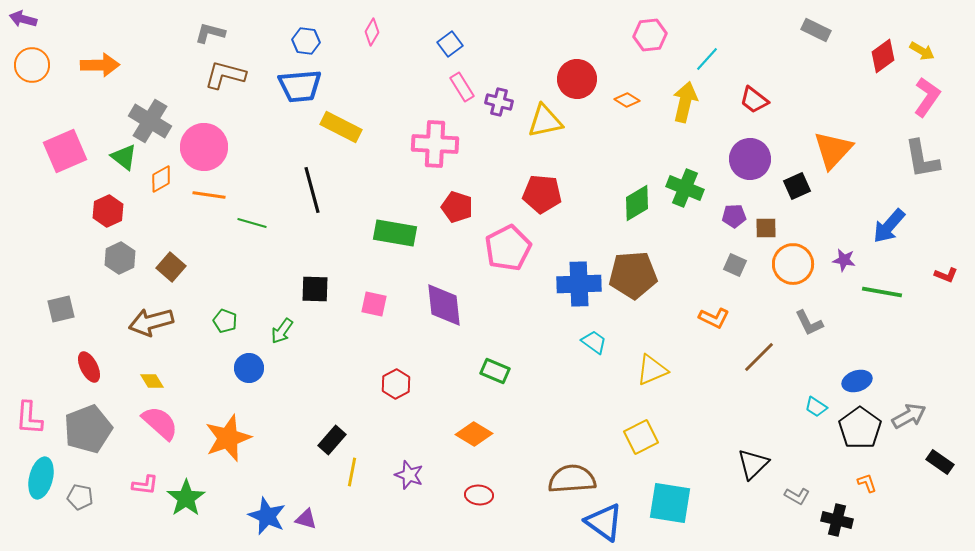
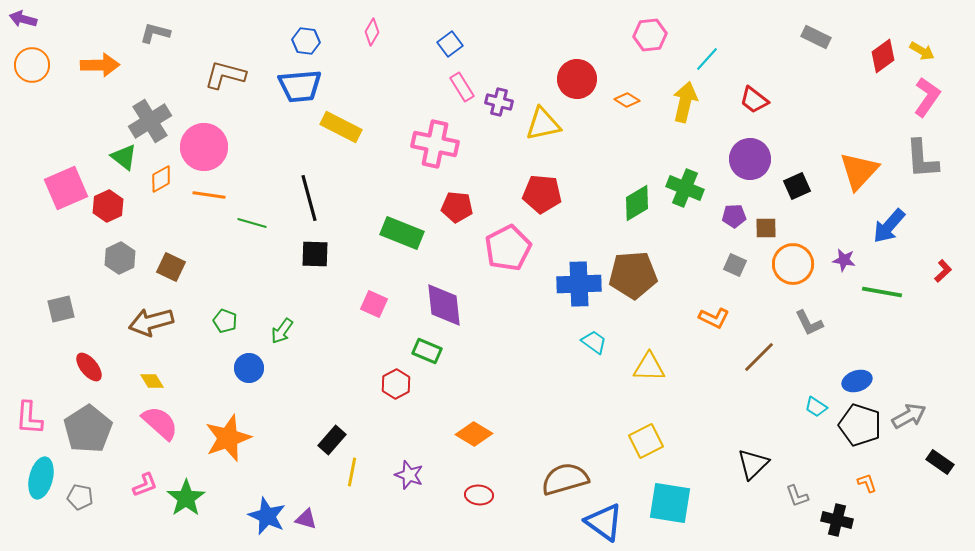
gray rectangle at (816, 30): moved 7 px down
gray L-shape at (210, 33): moved 55 px left
gray cross at (150, 121): rotated 27 degrees clockwise
yellow triangle at (545, 121): moved 2 px left, 3 px down
pink cross at (435, 144): rotated 9 degrees clockwise
orange triangle at (833, 150): moved 26 px right, 21 px down
pink square at (65, 151): moved 1 px right, 37 px down
gray L-shape at (922, 159): rotated 6 degrees clockwise
black line at (312, 190): moved 3 px left, 8 px down
red pentagon at (457, 207): rotated 12 degrees counterclockwise
red hexagon at (108, 211): moved 5 px up
green rectangle at (395, 233): moved 7 px right; rotated 12 degrees clockwise
brown square at (171, 267): rotated 16 degrees counterclockwise
red L-shape at (946, 275): moved 3 px left, 4 px up; rotated 65 degrees counterclockwise
black square at (315, 289): moved 35 px up
pink square at (374, 304): rotated 12 degrees clockwise
red ellipse at (89, 367): rotated 12 degrees counterclockwise
yellow triangle at (652, 370): moved 3 px left, 3 px up; rotated 24 degrees clockwise
green rectangle at (495, 371): moved 68 px left, 20 px up
black pentagon at (860, 428): moved 3 px up; rotated 18 degrees counterclockwise
gray pentagon at (88, 429): rotated 12 degrees counterclockwise
yellow square at (641, 437): moved 5 px right, 4 px down
brown semicircle at (572, 479): moved 7 px left; rotated 12 degrees counterclockwise
pink L-shape at (145, 485): rotated 28 degrees counterclockwise
gray L-shape at (797, 496): rotated 40 degrees clockwise
